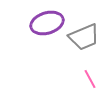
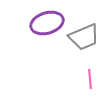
pink line: rotated 24 degrees clockwise
